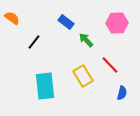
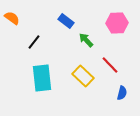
blue rectangle: moved 1 px up
yellow rectangle: rotated 15 degrees counterclockwise
cyan rectangle: moved 3 px left, 8 px up
